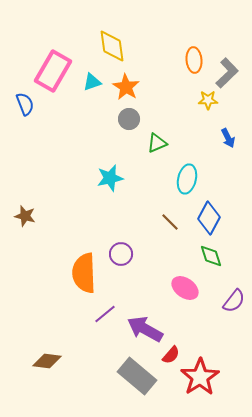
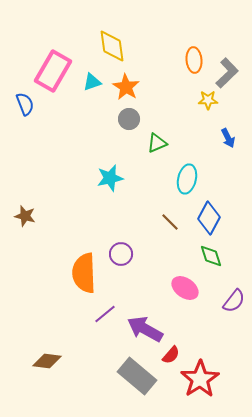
red star: moved 2 px down
